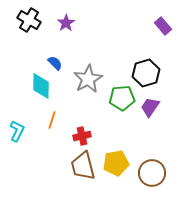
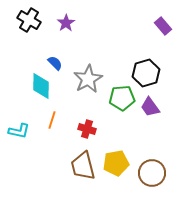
purple trapezoid: rotated 70 degrees counterclockwise
cyan L-shape: moved 2 px right; rotated 75 degrees clockwise
red cross: moved 5 px right, 7 px up; rotated 30 degrees clockwise
